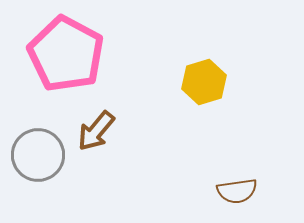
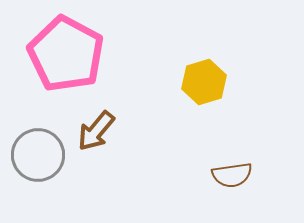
brown semicircle: moved 5 px left, 16 px up
